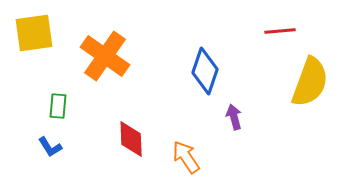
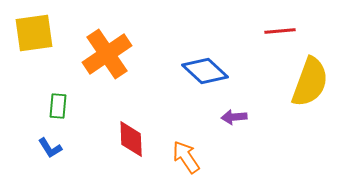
orange cross: moved 2 px right, 2 px up; rotated 21 degrees clockwise
blue diamond: rotated 66 degrees counterclockwise
purple arrow: rotated 80 degrees counterclockwise
blue L-shape: moved 1 px down
